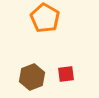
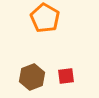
red square: moved 2 px down
